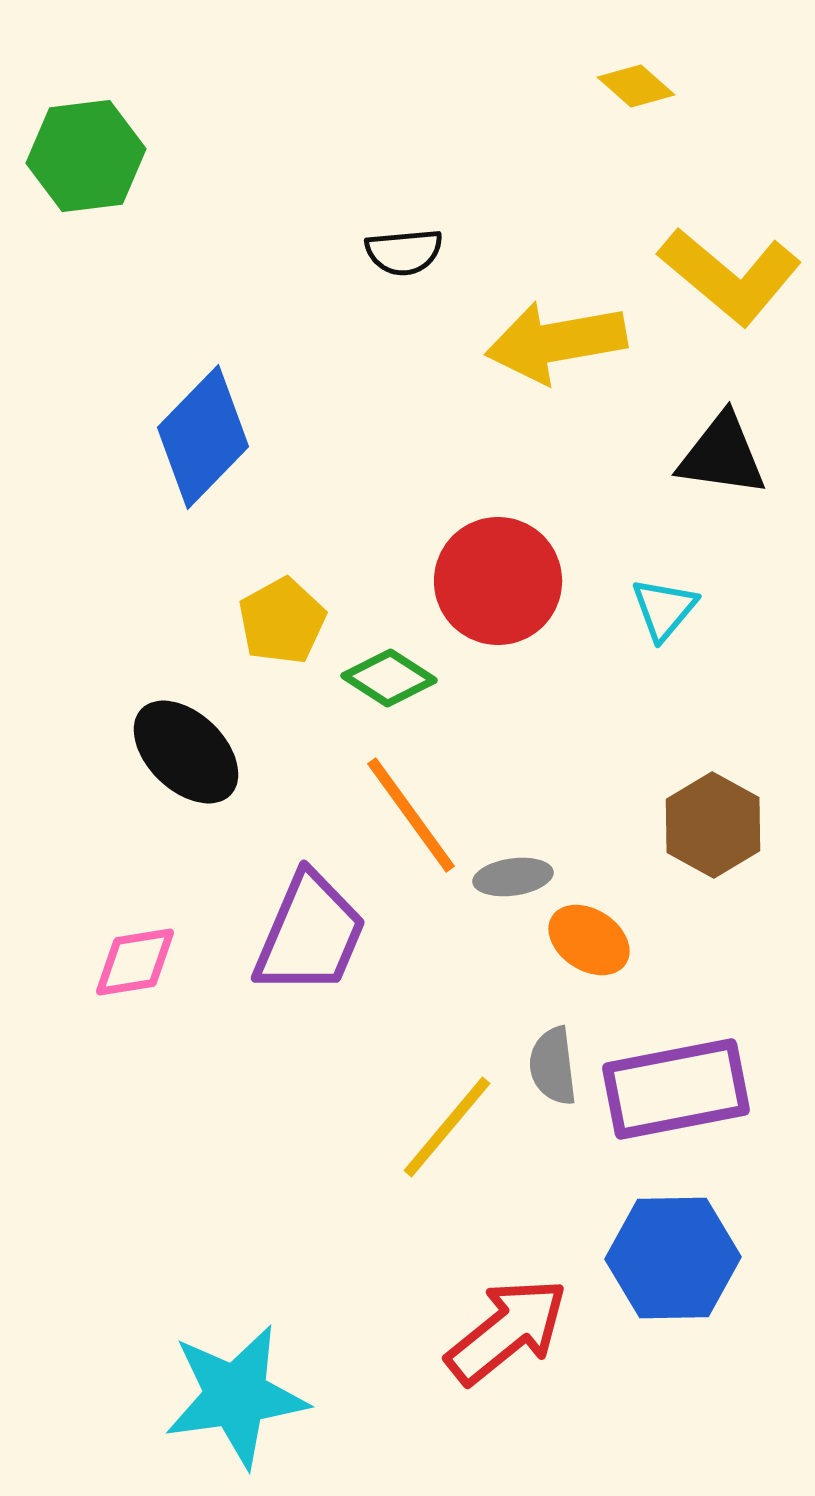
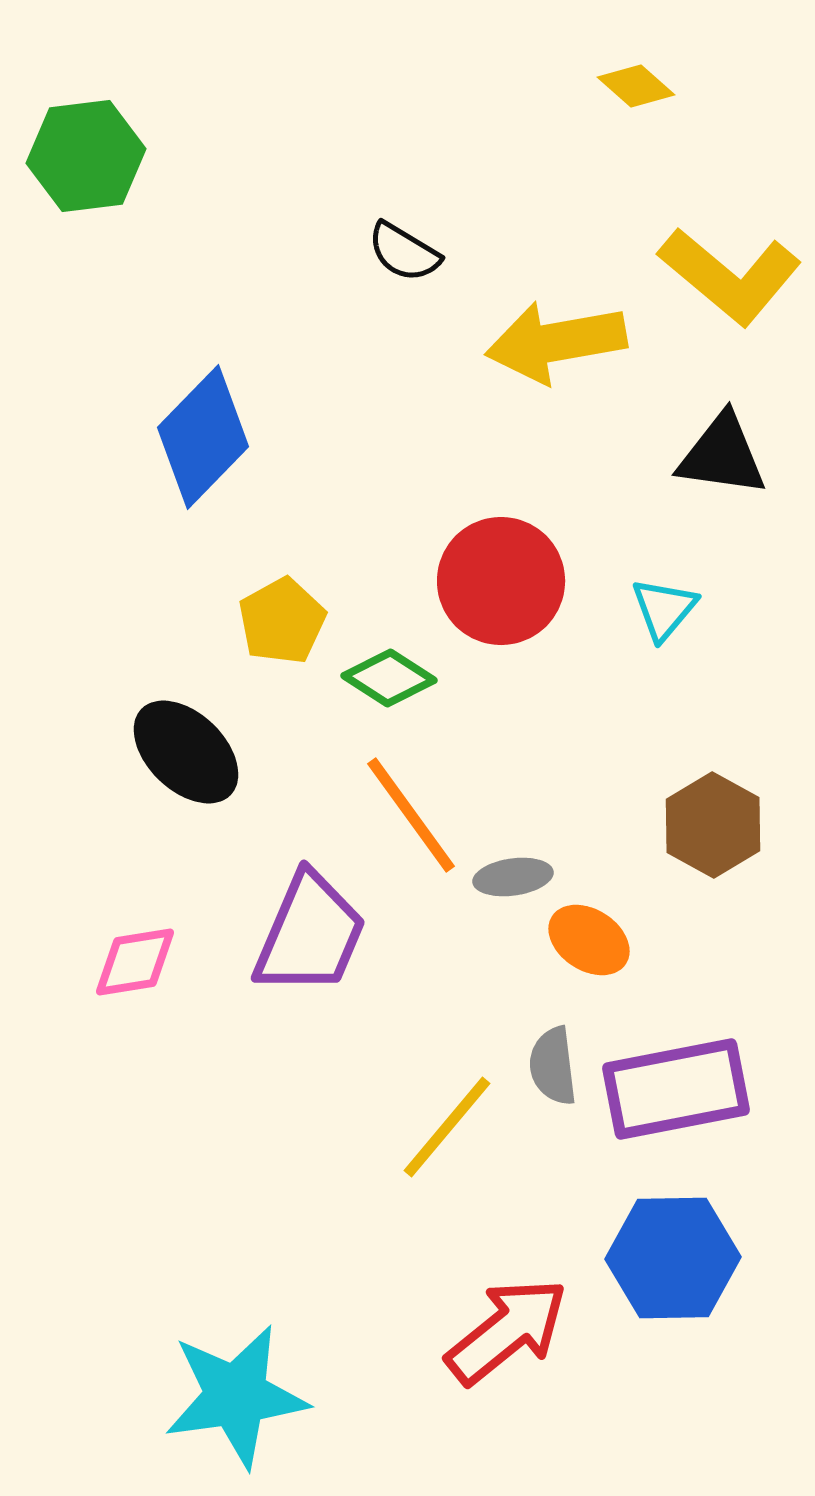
black semicircle: rotated 36 degrees clockwise
red circle: moved 3 px right
